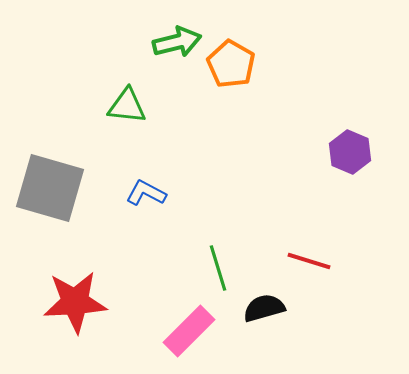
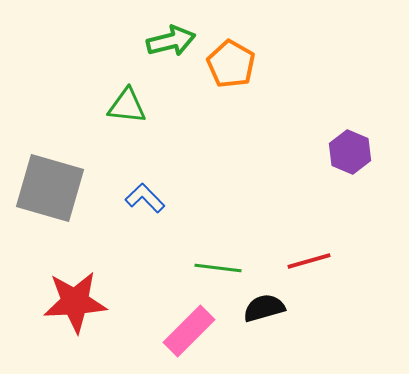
green arrow: moved 6 px left, 1 px up
blue L-shape: moved 1 px left, 5 px down; rotated 18 degrees clockwise
red line: rotated 33 degrees counterclockwise
green line: rotated 66 degrees counterclockwise
